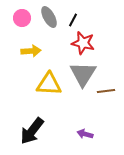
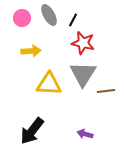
gray ellipse: moved 2 px up
